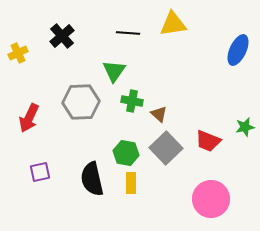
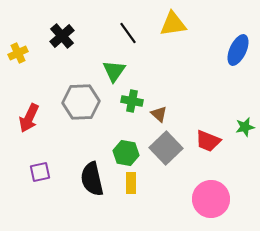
black line: rotated 50 degrees clockwise
